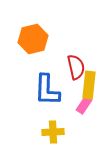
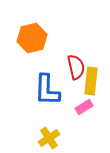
orange hexagon: moved 1 px left, 1 px up
yellow rectangle: moved 2 px right, 4 px up
pink rectangle: moved 2 px down; rotated 24 degrees clockwise
yellow cross: moved 4 px left, 6 px down; rotated 30 degrees counterclockwise
